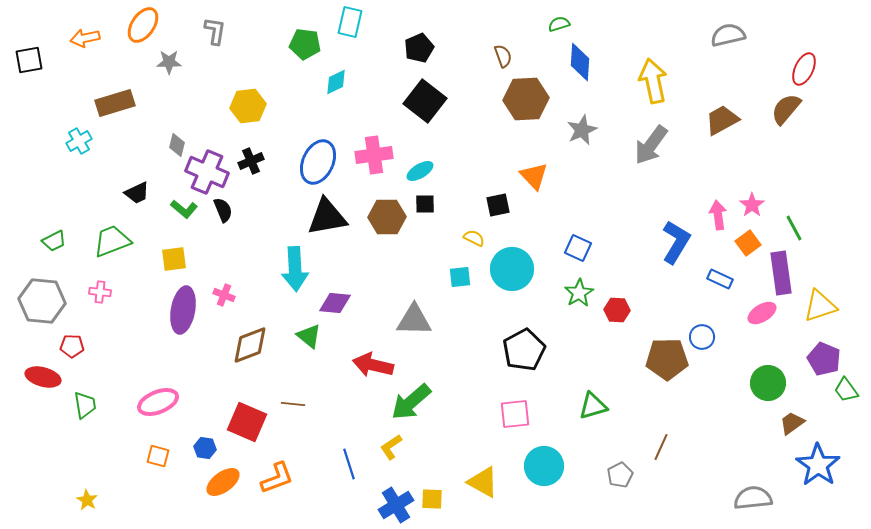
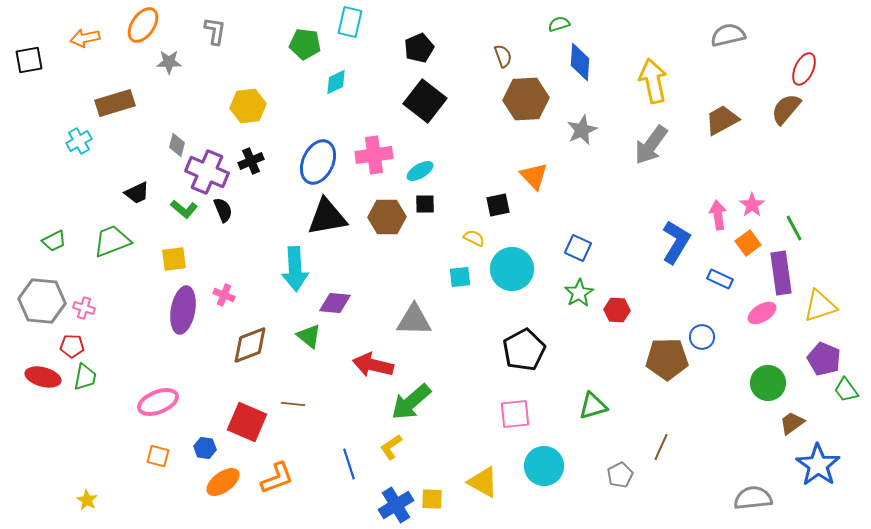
pink cross at (100, 292): moved 16 px left, 16 px down; rotated 10 degrees clockwise
green trapezoid at (85, 405): moved 28 px up; rotated 20 degrees clockwise
